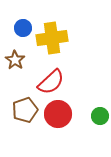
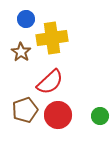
blue circle: moved 3 px right, 9 px up
brown star: moved 6 px right, 8 px up
red semicircle: moved 1 px left
red circle: moved 1 px down
